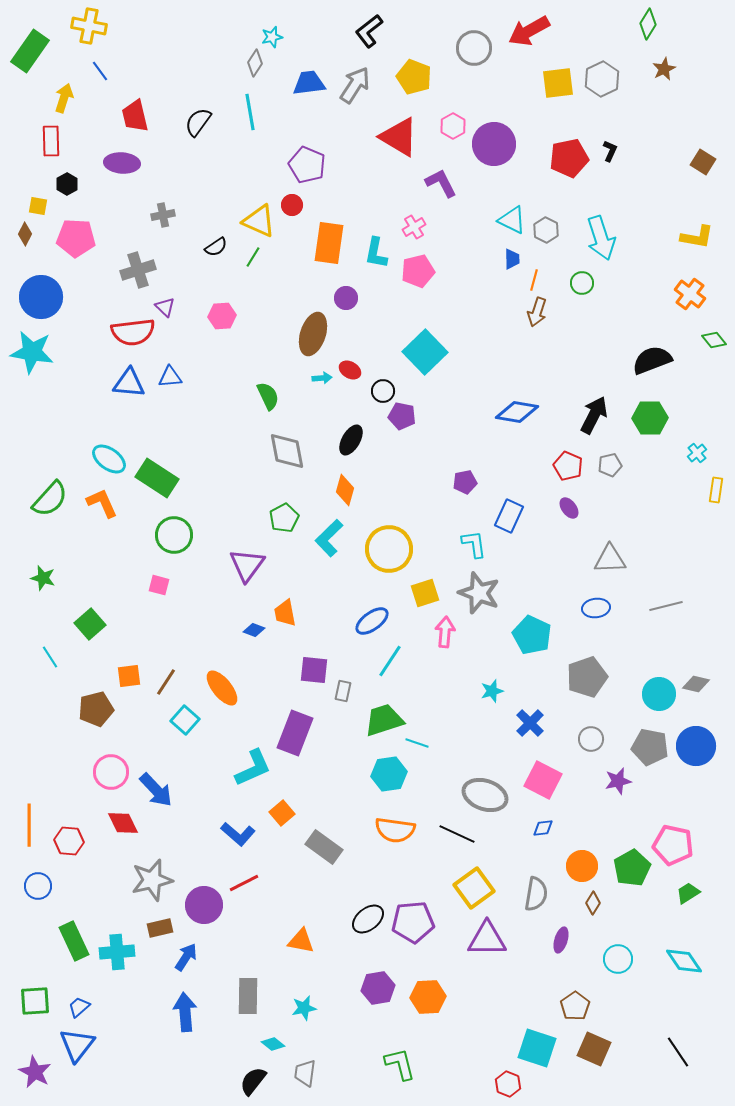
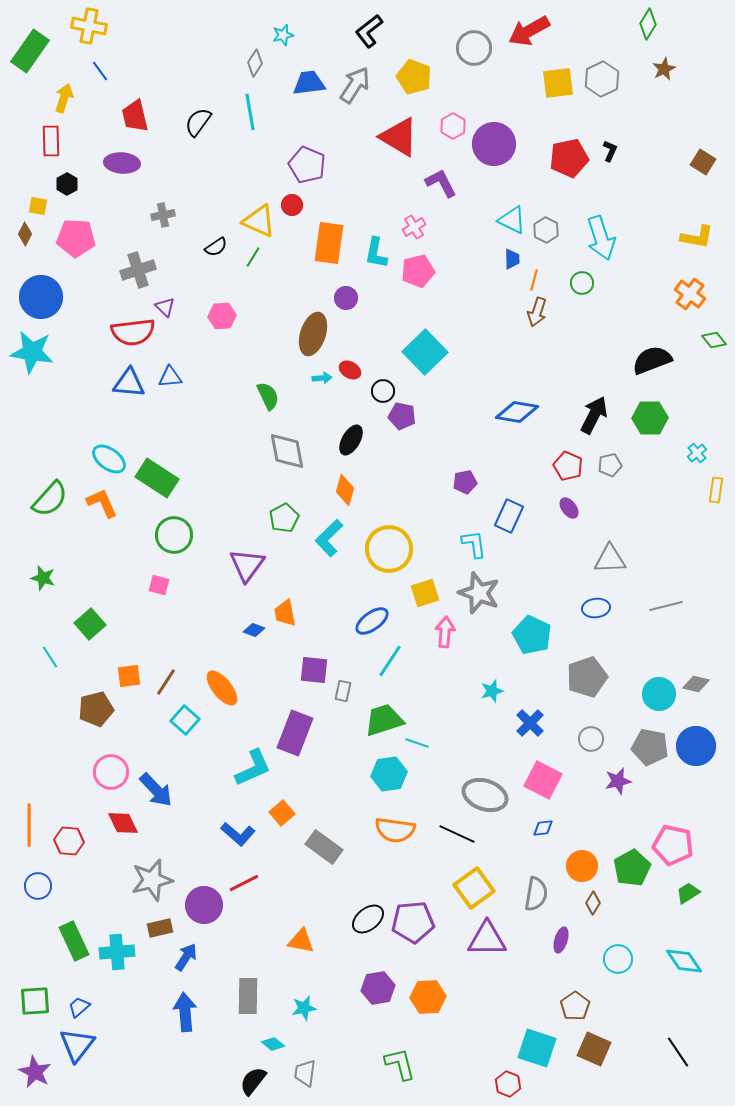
cyan star at (272, 37): moved 11 px right, 2 px up
